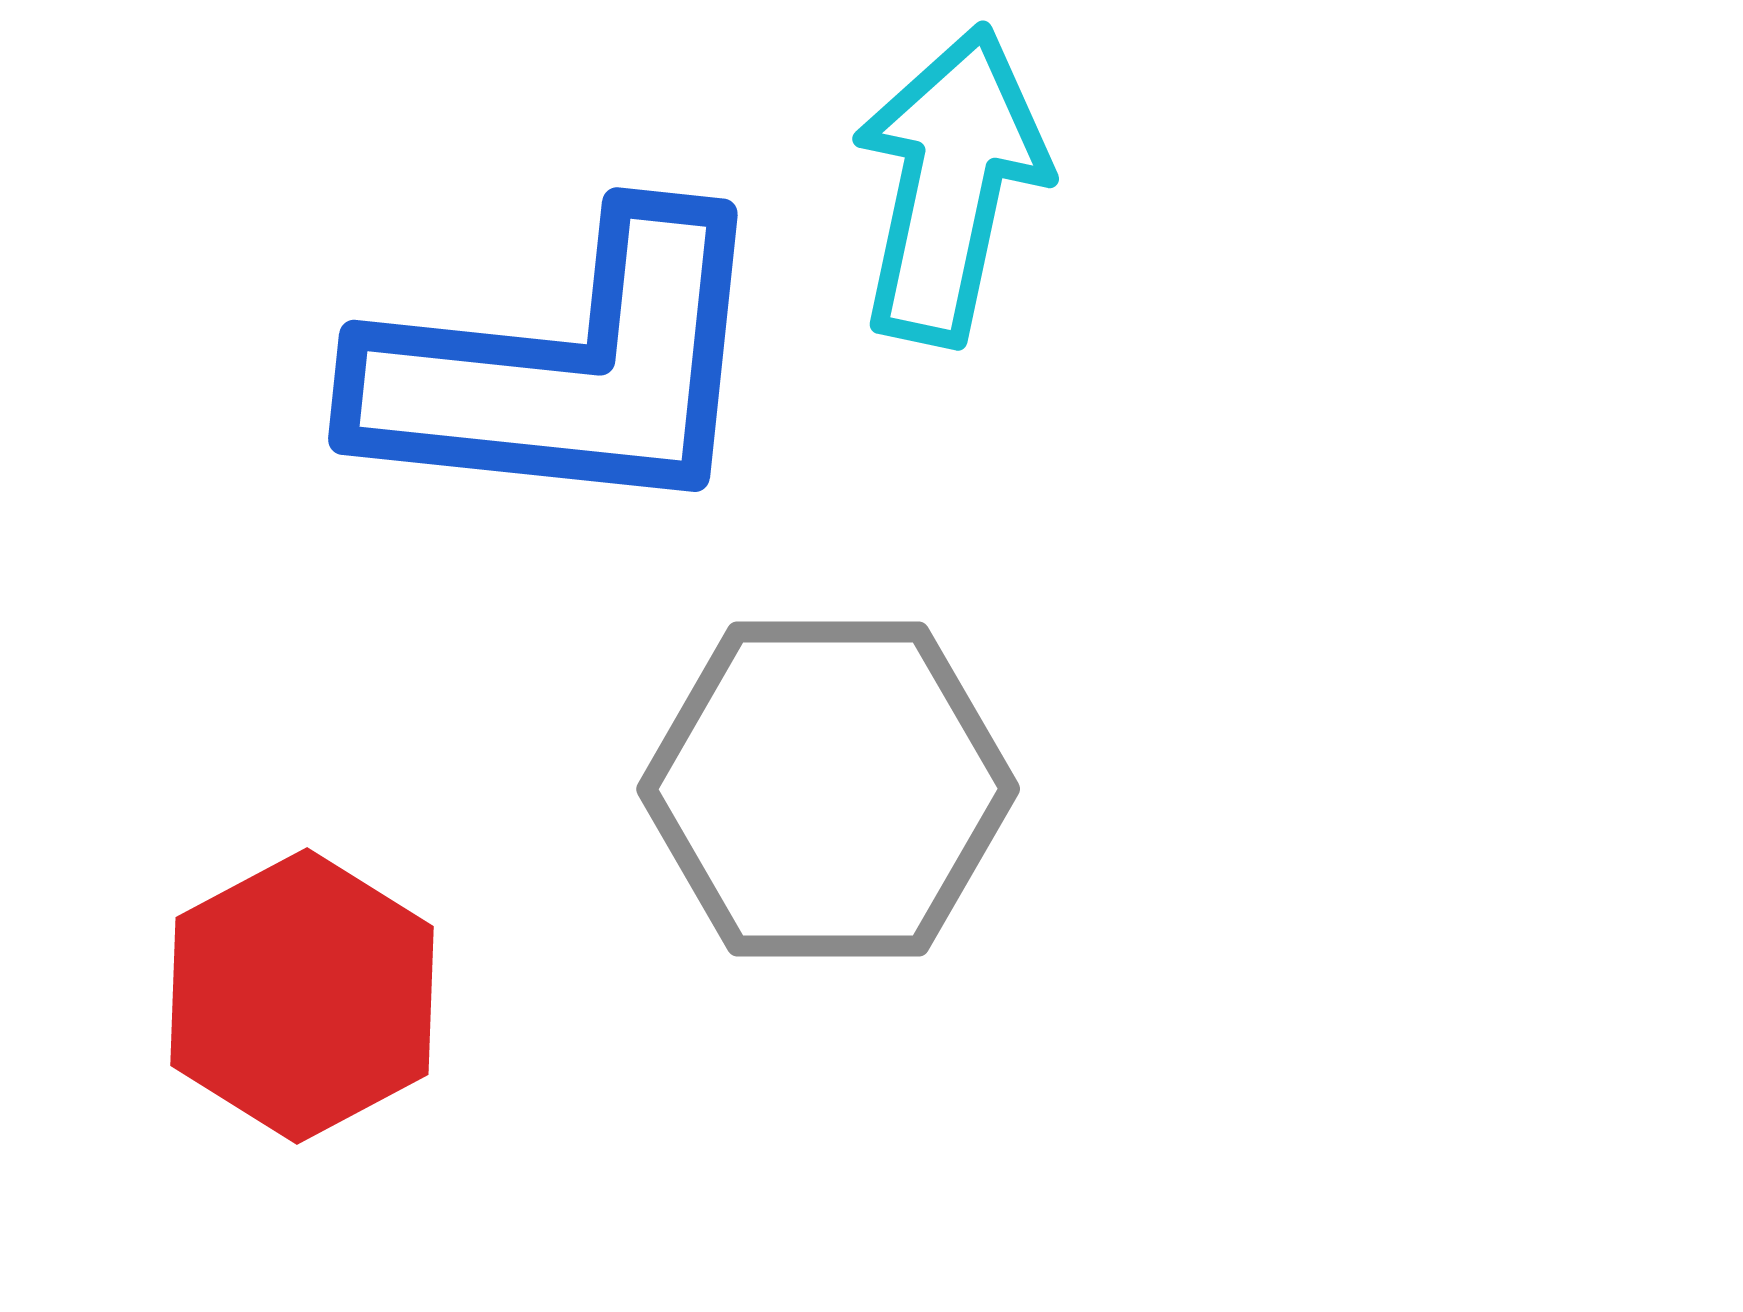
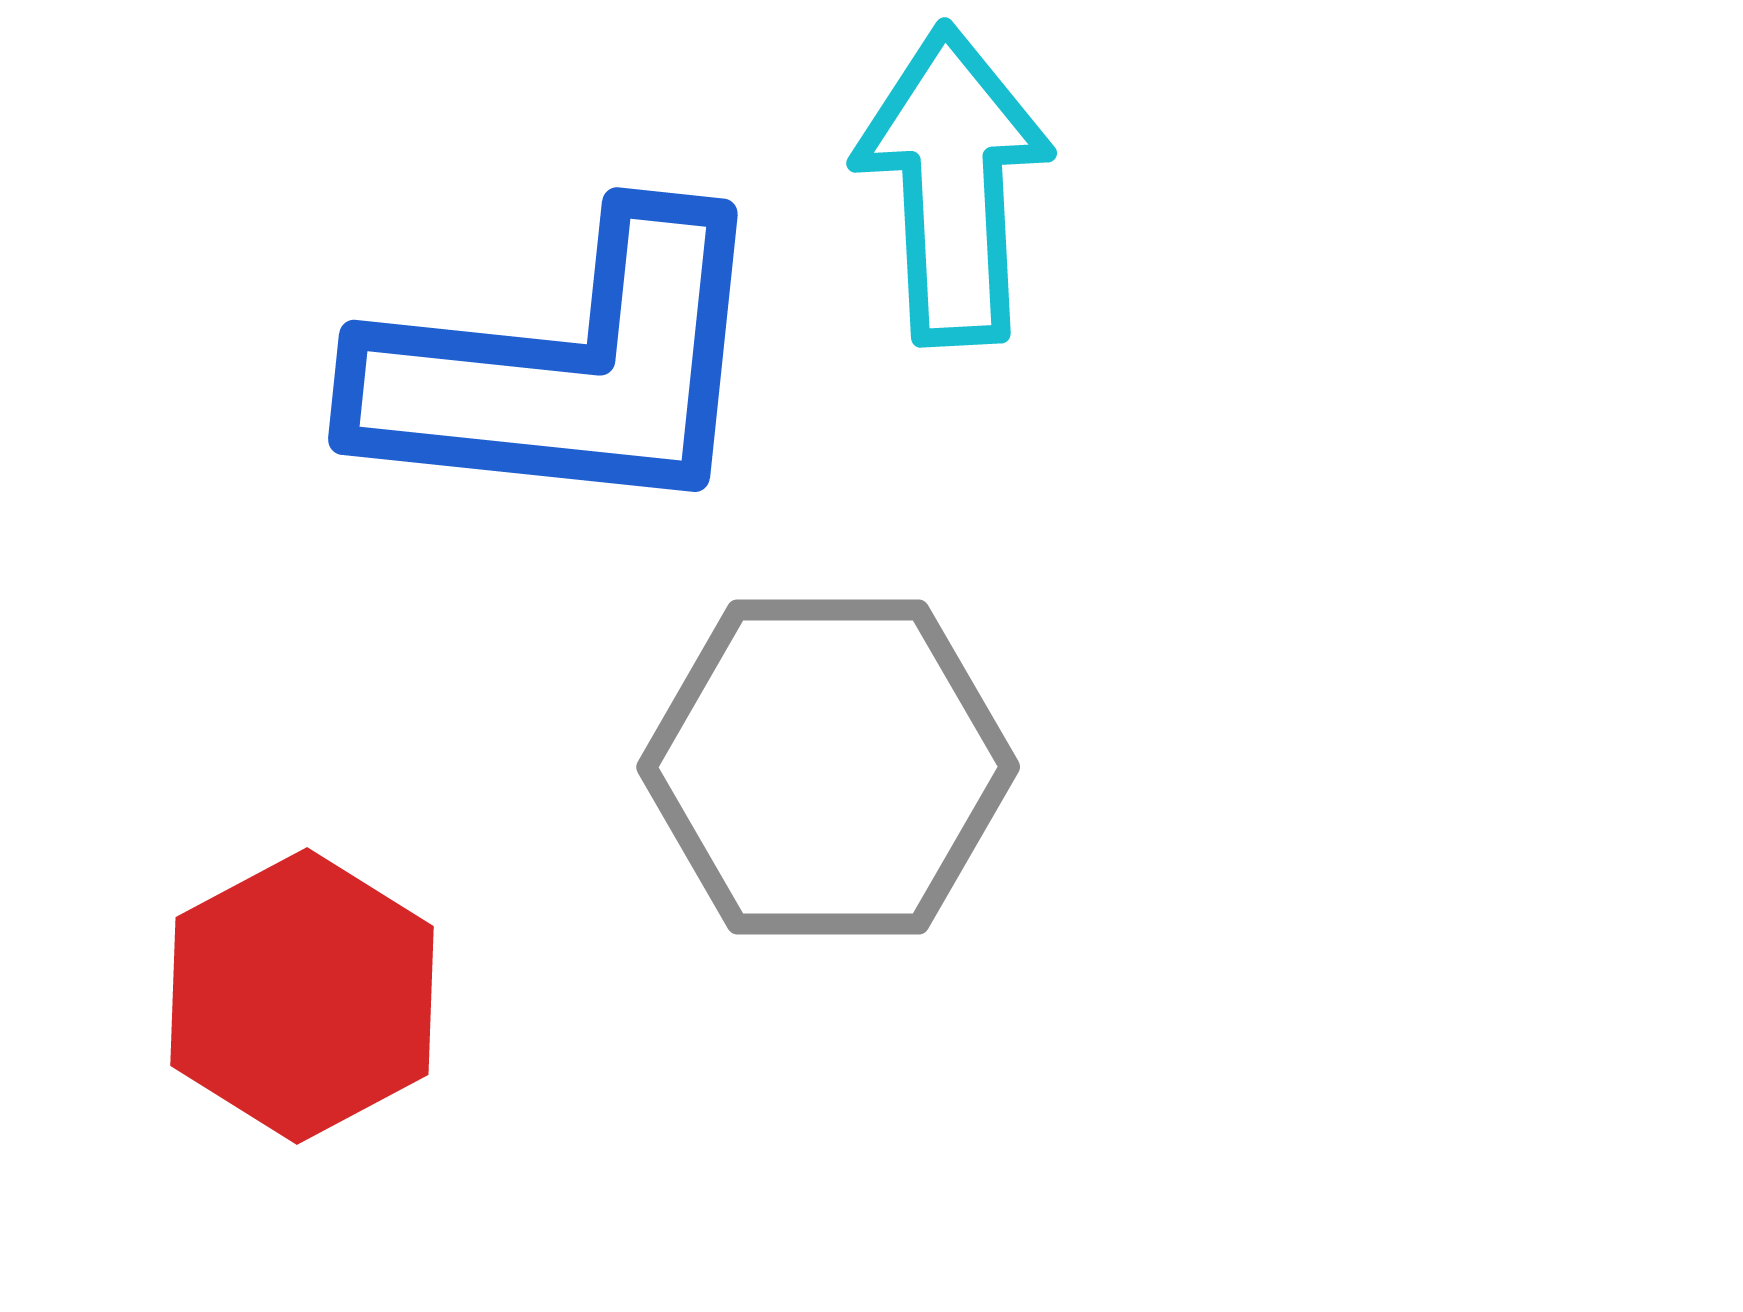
cyan arrow: moved 3 px right; rotated 15 degrees counterclockwise
gray hexagon: moved 22 px up
